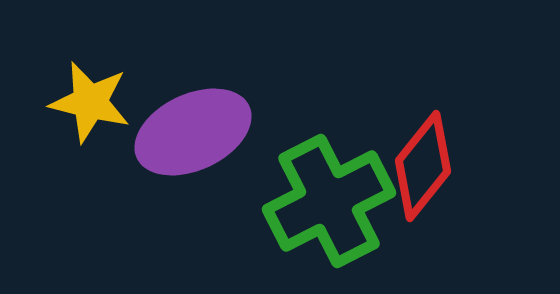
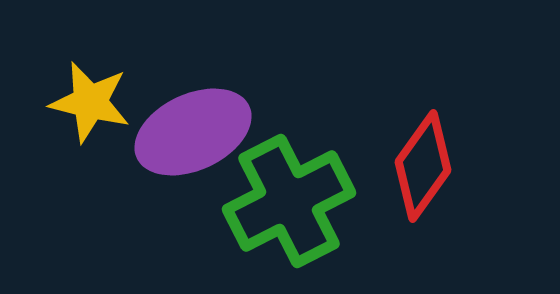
red diamond: rotated 3 degrees counterclockwise
green cross: moved 40 px left
